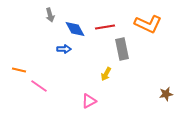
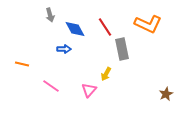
red line: rotated 66 degrees clockwise
orange line: moved 3 px right, 6 px up
pink line: moved 12 px right
brown star: rotated 16 degrees counterclockwise
pink triangle: moved 11 px up; rotated 21 degrees counterclockwise
